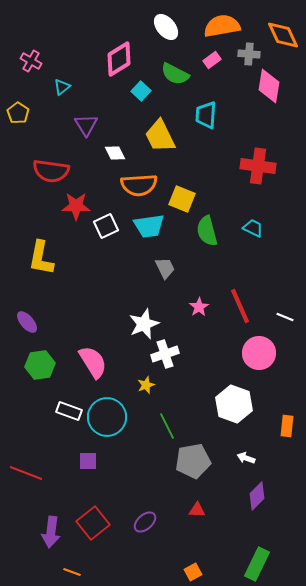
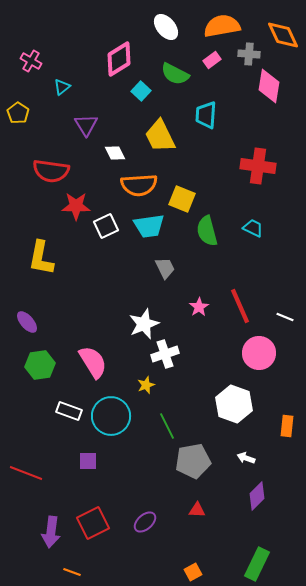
cyan circle at (107, 417): moved 4 px right, 1 px up
red square at (93, 523): rotated 12 degrees clockwise
